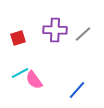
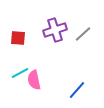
purple cross: rotated 20 degrees counterclockwise
red square: rotated 21 degrees clockwise
pink semicircle: rotated 24 degrees clockwise
